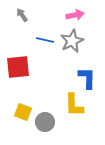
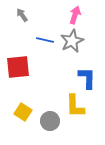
pink arrow: rotated 60 degrees counterclockwise
yellow L-shape: moved 1 px right, 1 px down
yellow square: rotated 12 degrees clockwise
gray circle: moved 5 px right, 1 px up
